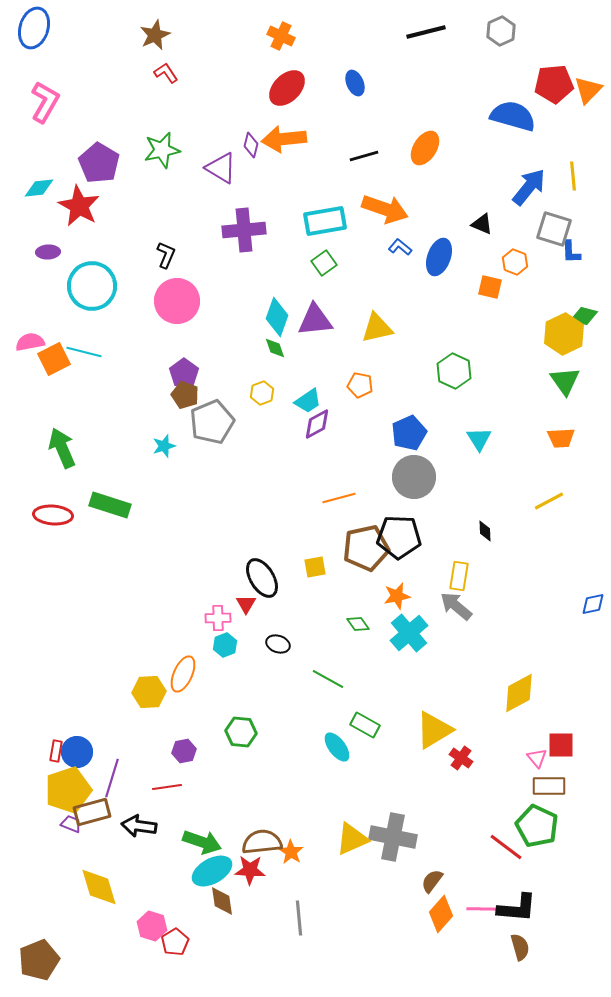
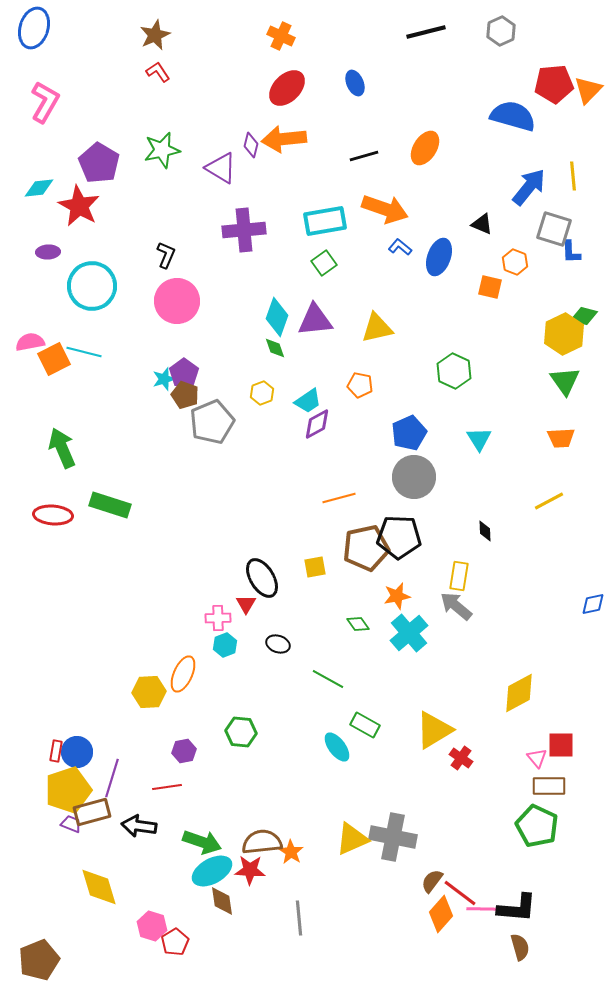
red L-shape at (166, 73): moved 8 px left, 1 px up
cyan star at (164, 446): moved 67 px up
red line at (506, 847): moved 46 px left, 46 px down
